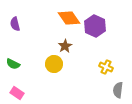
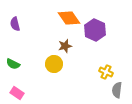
purple hexagon: moved 4 px down
brown star: rotated 16 degrees clockwise
yellow cross: moved 5 px down
gray semicircle: moved 1 px left
